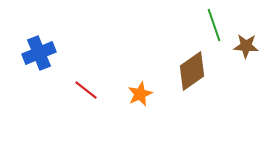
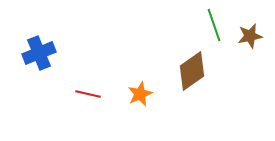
brown star: moved 4 px right, 10 px up; rotated 15 degrees counterclockwise
red line: moved 2 px right, 4 px down; rotated 25 degrees counterclockwise
